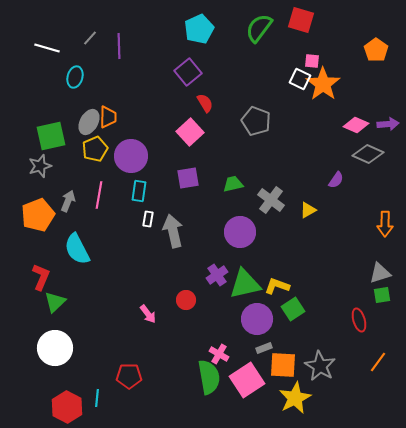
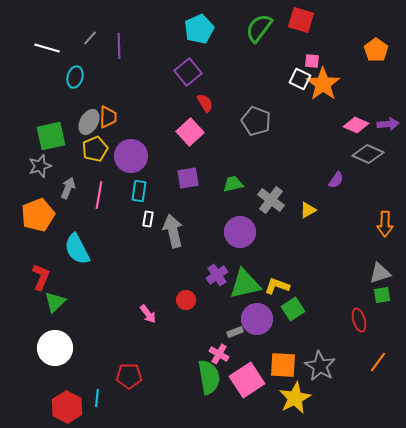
gray arrow at (68, 201): moved 13 px up
gray rectangle at (264, 348): moved 29 px left, 16 px up
